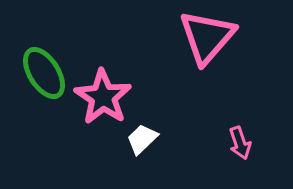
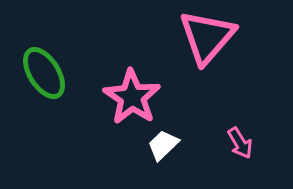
pink star: moved 29 px right
white trapezoid: moved 21 px right, 6 px down
pink arrow: rotated 12 degrees counterclockwise
